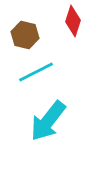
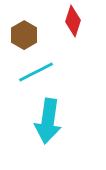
brown hexagon: moved 1 px left; rotated 16 degrees clockwise
cyan arrow: rotated 30 degrees counterclockwise
